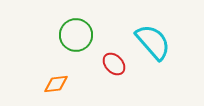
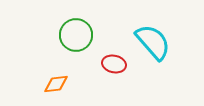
red ellipse: rotated 35 degrees counterclockwise
